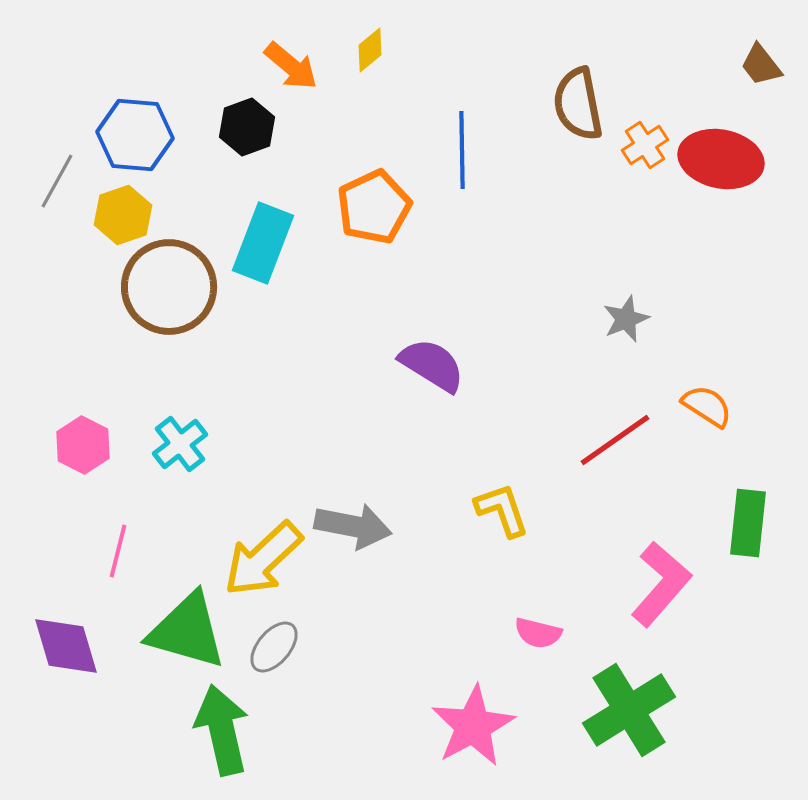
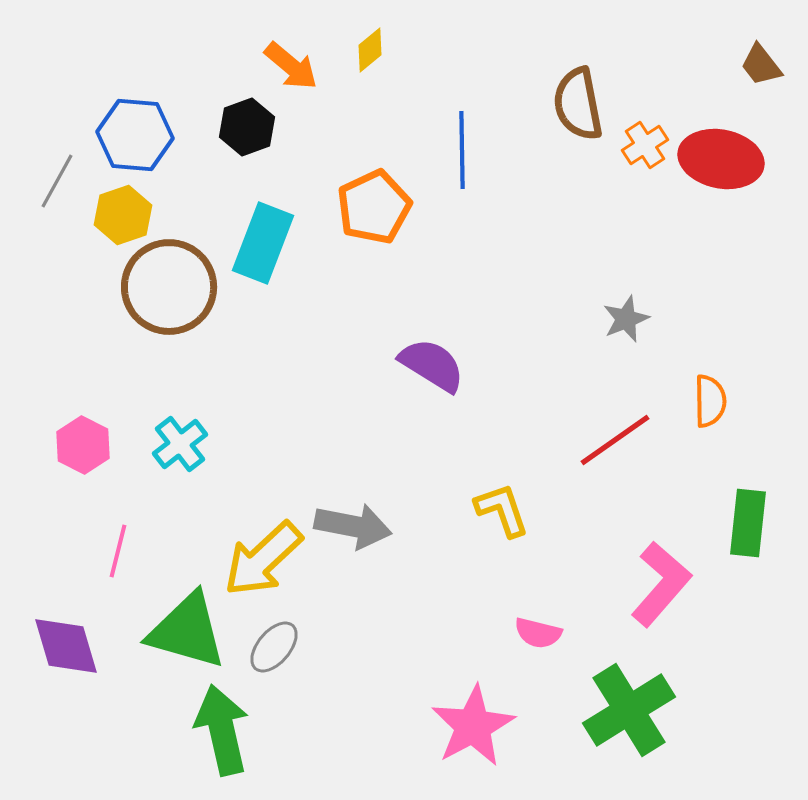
orange semicircle: moved 3 px right, 5 px up; rotated 56 degrees clockwise
